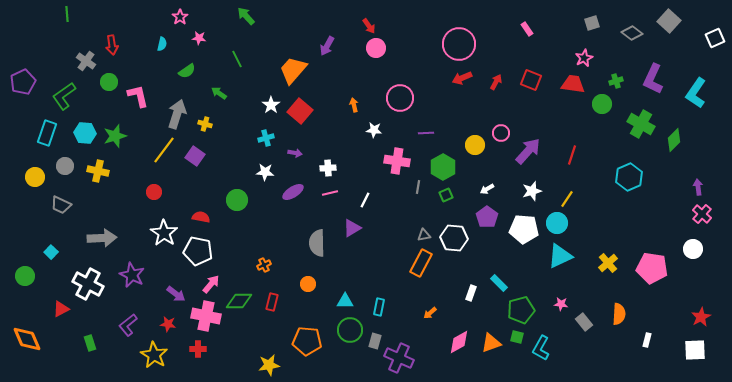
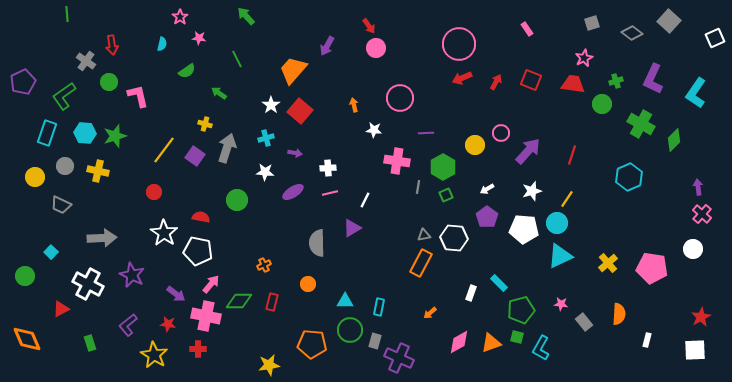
gray arrow at (177, 114): moved 50 px right, 34 px down
orange pentagon at (307, 341): moved 5 px right, 3 px down
